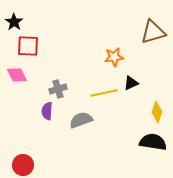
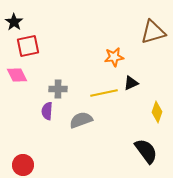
red square: rotated 15 degrees counterclockwise
gray cross: rotated 18 degrees clockwise
black semicircle: moved 7 px left, 9 px down; rotated 44 degrees clockwise
